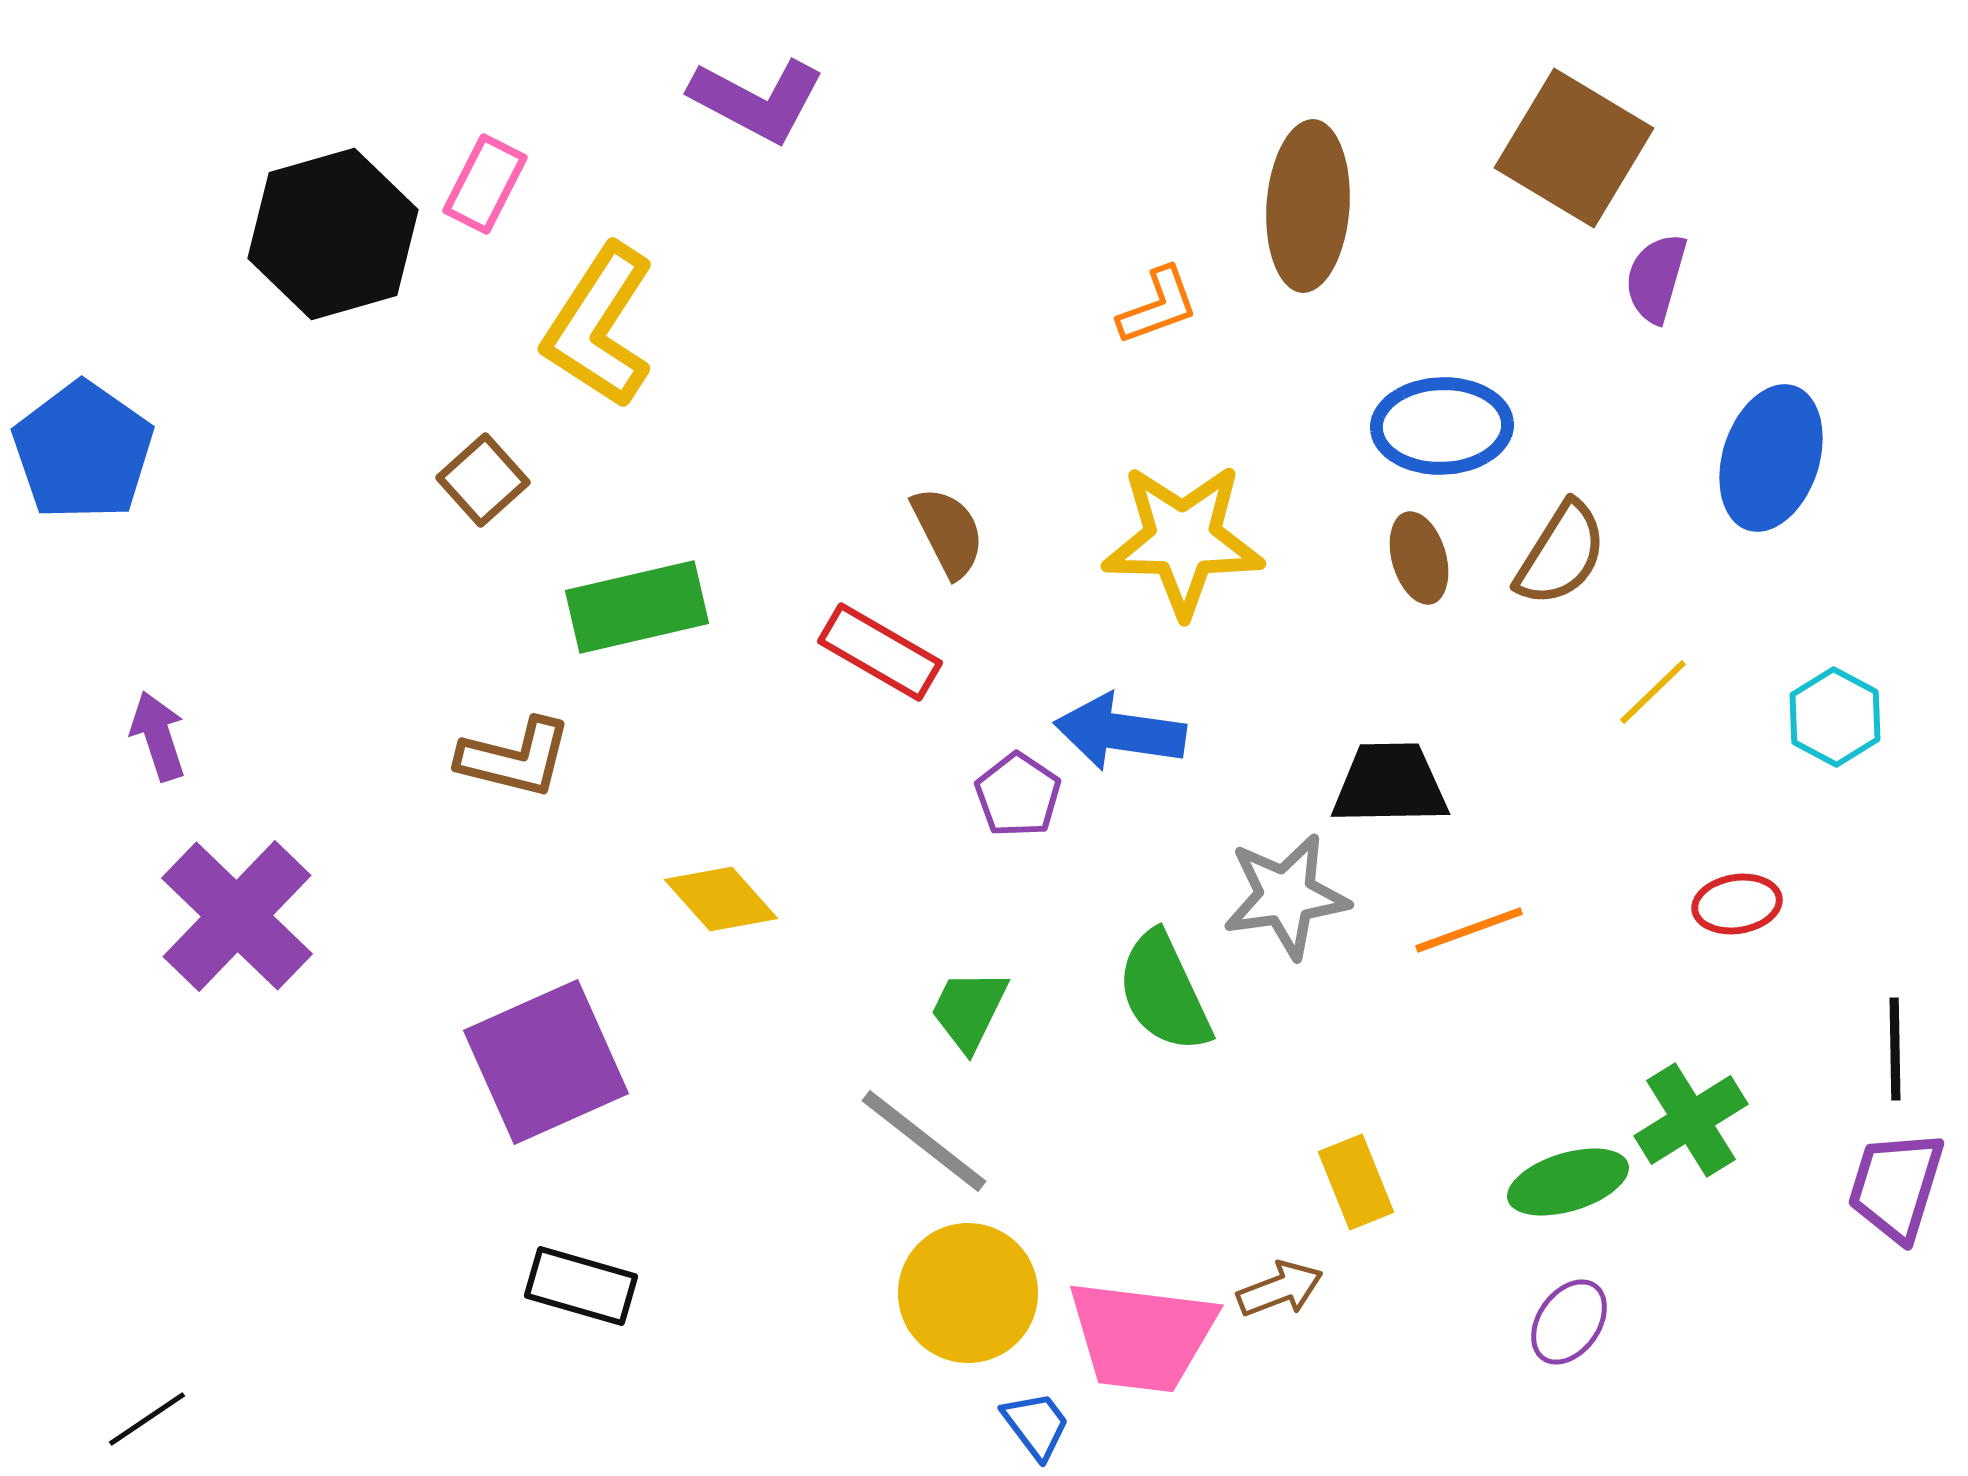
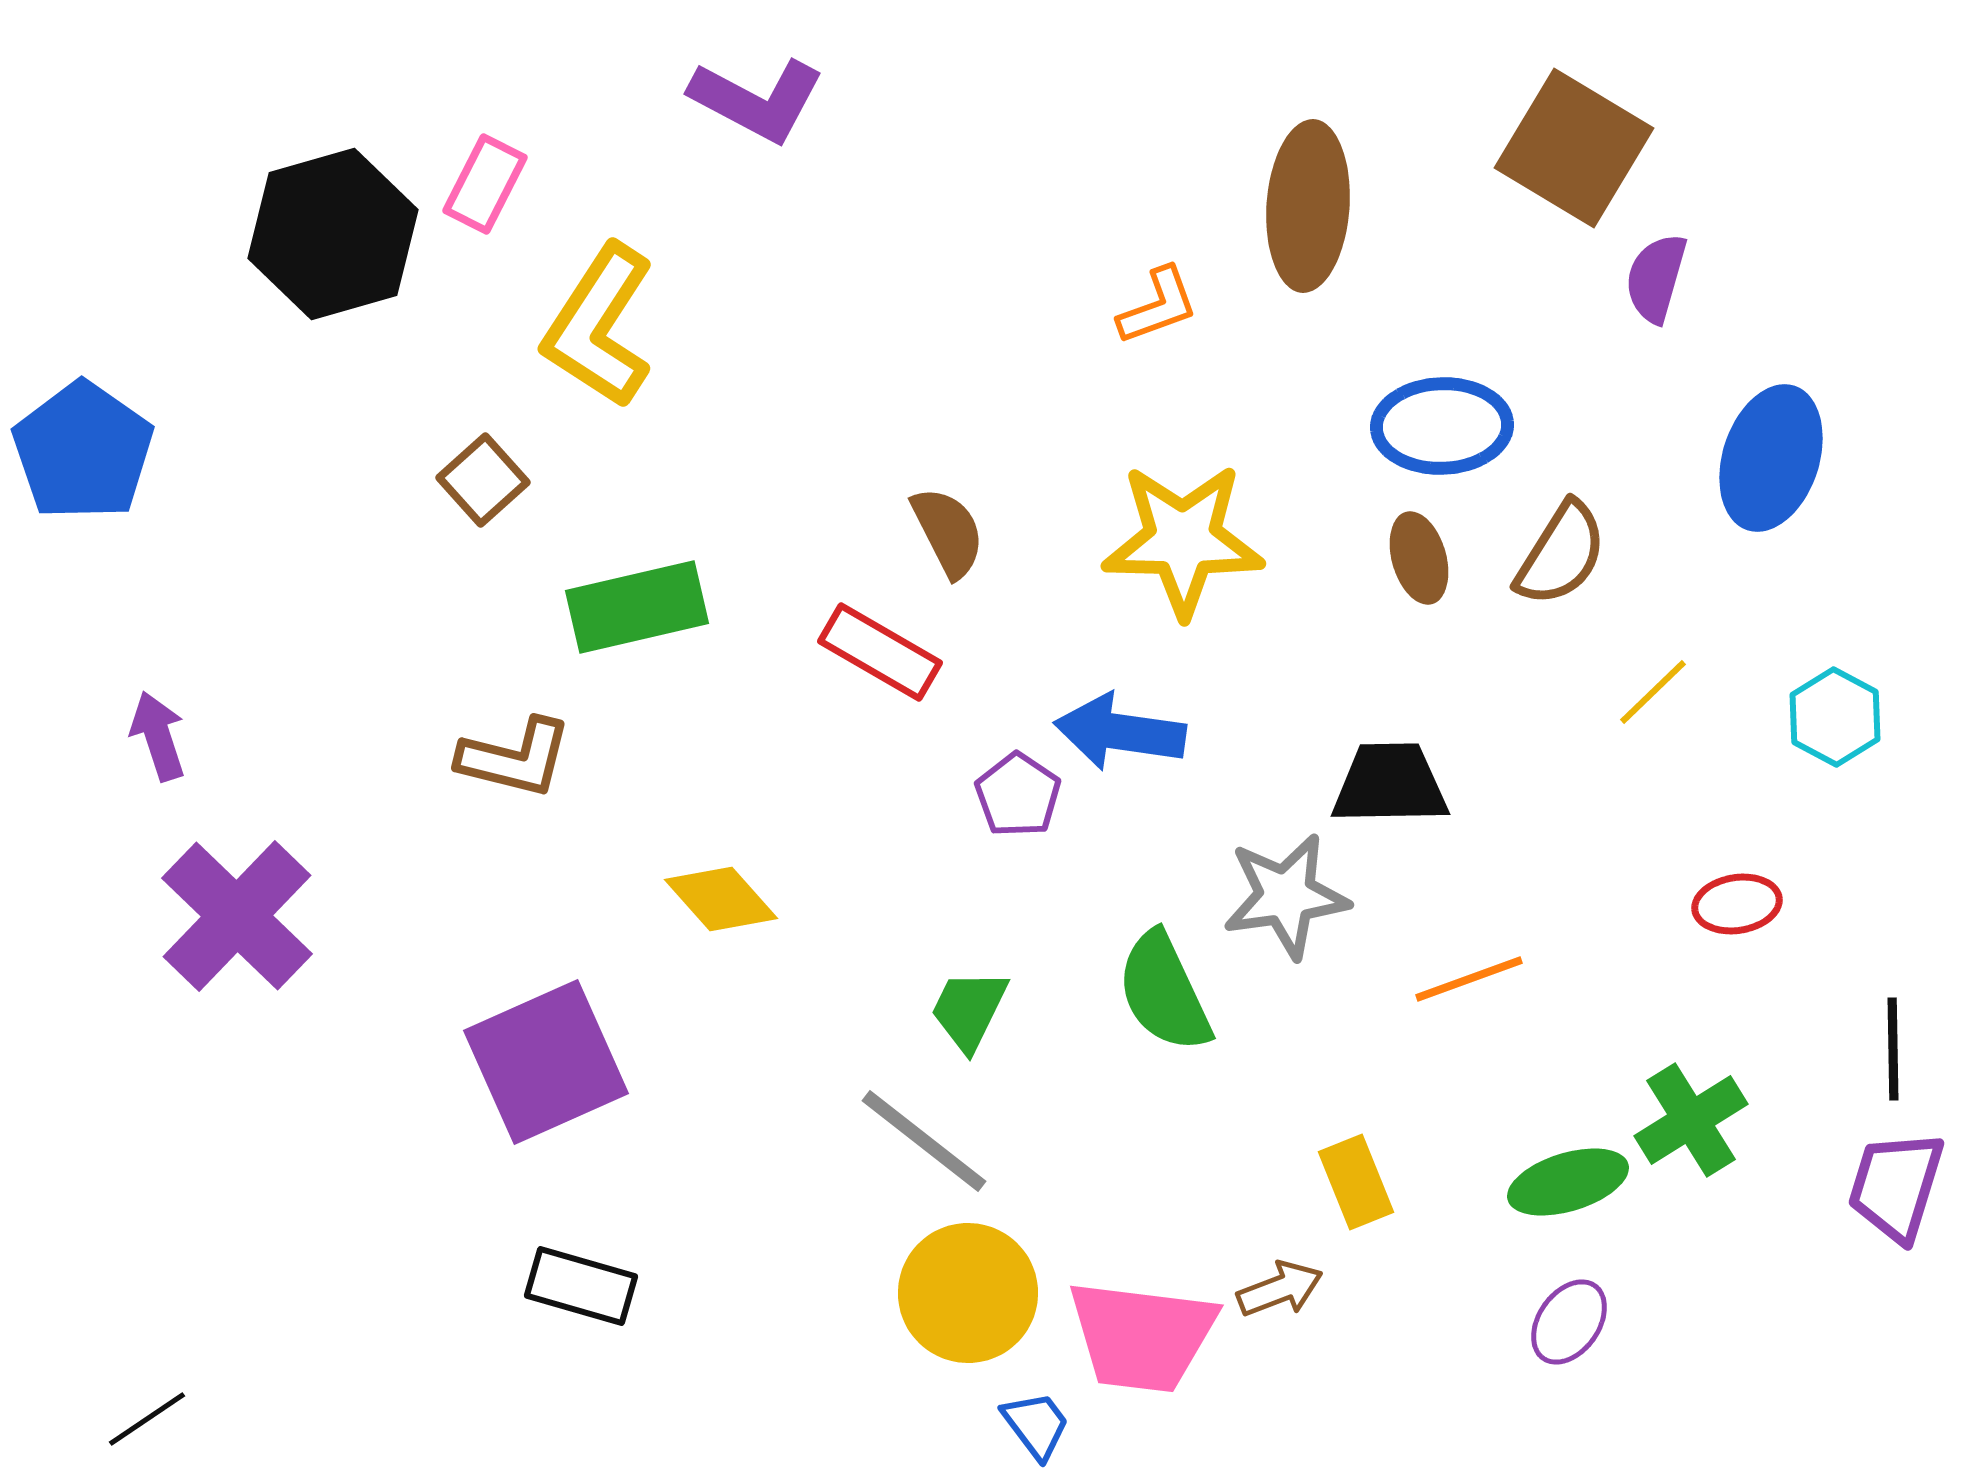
orange line at (1469, 930): moved 49 px down
black line at (1895, 1049): moved 2 px left
